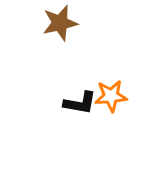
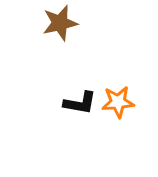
orange star: moved 7 px right, 6 px down
